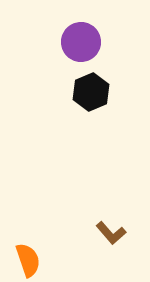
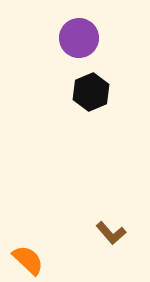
purple circle: moved 2 px left, 4 px up
orange semicircle: rotated 28 degrees counterclockwise
